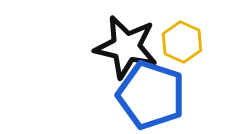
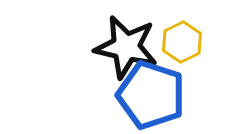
yellow hexagon: rotated 9 degrees clockwise
